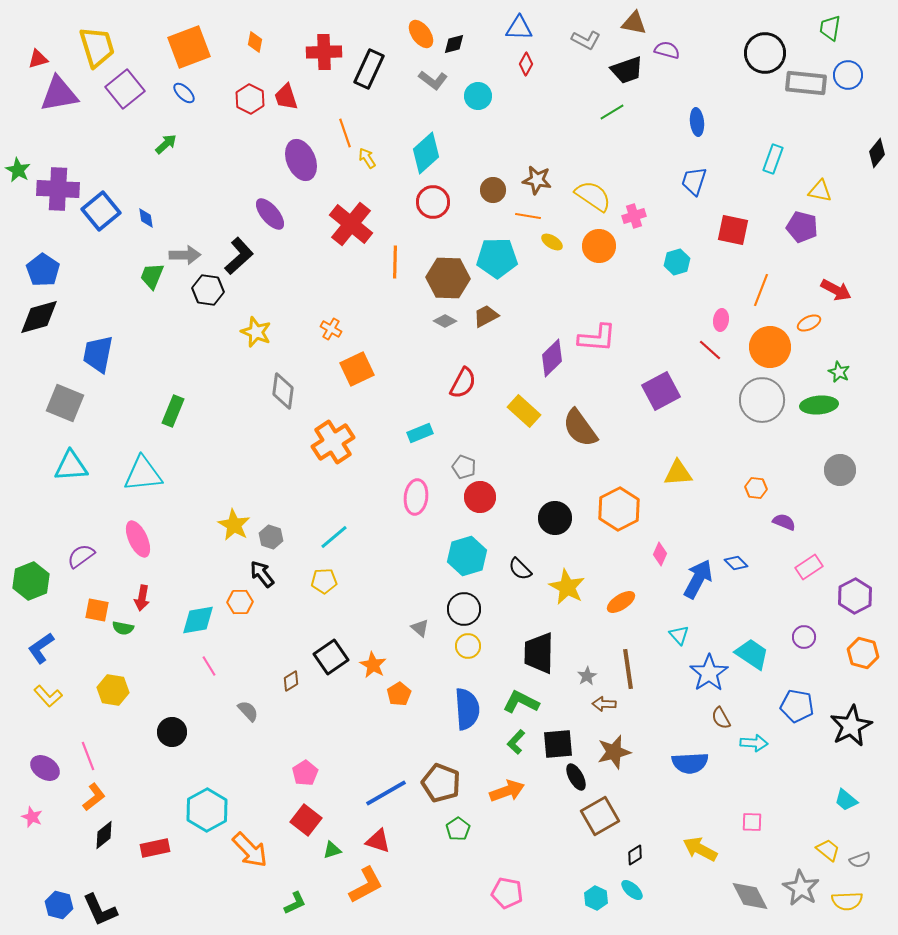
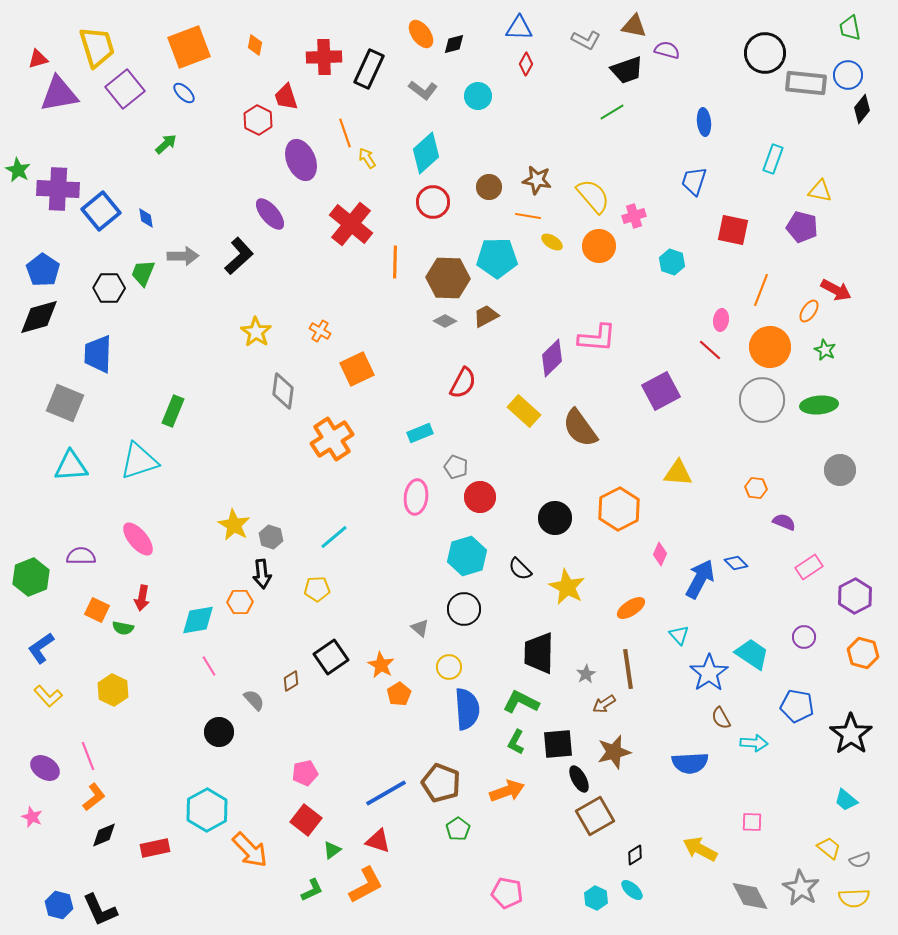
brown triangle at (634, 23): moved 3 px down
green trapezoid at (830, 28): moved 20 px right; rotated 20 degrees counterclockwise
orange diamond at (255, 42): moved 3 px down
red cross at (324, 52): moved 5 px down
gray L-shape at (433, 80): moved 10 px left, 10 px down
red hexagon at (250, 99): moved 8 px right, 21 px down
blue ellipse at (697, 122): moved 7 px right
black diamond at (877, 153): moved 15 px left, 44 px up
brown circle at (493, 190): moved 4 px left, 3 px up
yellow semicircle at (593, 196): rotated 15 degrees clockwise
gray arrow at (185, 255): moved 2 px left, 1 px down
cyan hexagon at (677, 262): moved 5 px left; rotated 25 degrees counterclockwise
green trapezoid at (152, 276): moved 9 px left, 3 px up
black hexagon at (208, 290): moved 99 px left, 2 px up; rotated 8 degrees counterclockwise
orange ellipse at (809, 323): moved 12 px up; rotated 30 degrees counterclockwise
orange cross at (331, 329): moved 11 px left, 2 px down
yellow star at (256, 332): rotated 12 degrees clockwise
blue trapezoid at (98, 354): rotated 9 degrees counterclockwise
green star at (839, 372): moved 14 px left, 22 px up
orange cross at (333, 442): moved 1 px left, 3 px up
gray pentagon at (464, 467): moved 8 px left
yellow triangle at (678, 473): rotated 8 degrees clockwise
cyan triangle at (143, 474): moved 4 px left, 13 px up; rotated 12 degrees counterclockwise
pink ellipse at (138, 539): rotated 15 degrees counterclockwise
purple semicircle at (81, 556): rotated 36 degrees clockwise
black arrow at (262, 574): rotated 148 degrees counterclockwise
blue arrow at (698, 579): moved 2 px right
green hexagon at (31, 581): moved 4 px up
yellow pentagon at (324, 581): moved 7 px left, 8 px down
orange ellipse at (621, 602): moved 10 px right, 6 px down
orange square at (97, 610): rotated 15 degrees clockwise
yellow circle at (468, 646): moved 19 px left, 21 px down
orange star at (373, 665): moved 8 px right
gray star at (587, 676): moved 1 px left, 2 px up
yellow hexagon at (113, 690): rotated 16 degrees clockwise
brown arrow at (604, 704): rotated 35 degrees counterclockwise
gray semicircle at (248, 711): moved 6 px right, 11 px up
black star at (851, 726): moved 8 px down; rotated 9 degrees counterclockwise
black circle at (172, 732): moved 47 px right
green L-shape at (516, 742): rotated 15 degrees counterclockwise
pink pentagon at (305, 773): rotated 20 degrees clockwise
black ellipse at (576, 777): moved 3 px right, 2 px down
brown square at (600, 816): moved 5 px left
black diamond at (104, 835): rotated 16 degrees clockwise
green triangle at (332, 850): rotated 18 degrees counterclockwise
yellow trapezoid at (828, 850): moved 1 px right, 2 px up
yellow semicircle at (847, 901): moved 7 px right, 3 px up
green L-shape at (295, 903): moved 17 px right, 13 px up
